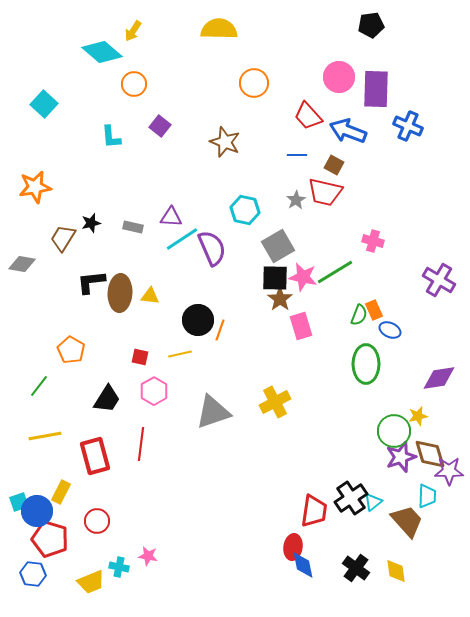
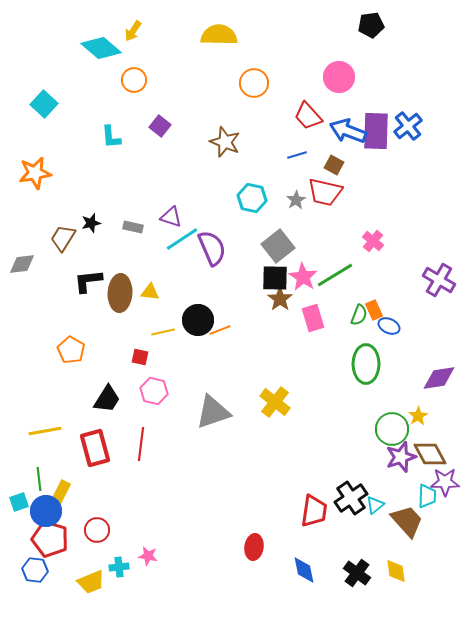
yellow semicircle at (219, 29): moved 6 px down
cyan diamond at (102, 52): moved 1 px left, 4 px up
orange circle at (134, 84): moved 4 px up
purple rectangle at (376, 89): moved 42 px down
blue cross at (408, 126): rotated 28 degrees clockwise
blue line at (297, 155): rotated 18 degrees counterclockwise
orange star at (35, 187): moved 14 px up
cyan hexagon at (245, 210): moved 7 px right, 12 px up
purple triangle at (171, 217): rotated 15 degrees clockwise
pink cross at (373, 241): rotated 25 degrees clockwise
gray square at (278, 246): rotated 8 degrees counterclockwise
gray diamond at (22, 264): rotated 16 degrees counterclockwise
green line at (335, 272): moved 3 px down
pink star at (303, 277): rotated 20 degrees clockwise
black L-shape at (91, 282): moved 3 px left, 1 px up
yellow triangle at (150, 296): moved 4 px up
pink rectangle at (301, 326): moved 12 px right, 8 px up
orange line at (220, 330): rotated 50 degrees clockwise
blue ellipse at (390, 330): moved 1 px left, 4 px up
yellow line at (180, 354): moved 17 px left, 22 px up
green line at (39, 386): moved 93 px down; rotated 45 degrees counterclockwise
pink hexagon at (154, 391): rotated 16 degrees counterclockwise
yellow cross at (275, 402): rotated 24 degrees counterclockwise
yellow star at (418, 416): rotated 18 degrees counterclockwise
green circle at (394, 431): moved 2 px left, 2 px up
yellow line at (45, 436): moved 5 px up
brown diamond at (430, 454): rotated 12 degrees counterclockwise
red rectangle at (95, 456): moved 8 px up
purple star at (449, 471): moved 4 px left, 11 px down
cyan triangle at (373, 502): moved 2 px right, 3 px down
blue circle at (37, 511): moved 9 px right
red circle at (97, 521): moved 9 px down
red ellipse at (293, 547): moved 39 px left
blue diamond at (303, 565): moved 1 px right, 5 px down
cyan cross at (119, 567): rotated 18 degrees counterclockwise
black cross at (356, 568): moved 1 px right, 5 px down
blue hexagon at (33, 574): moved 2 px right, 4 px up
